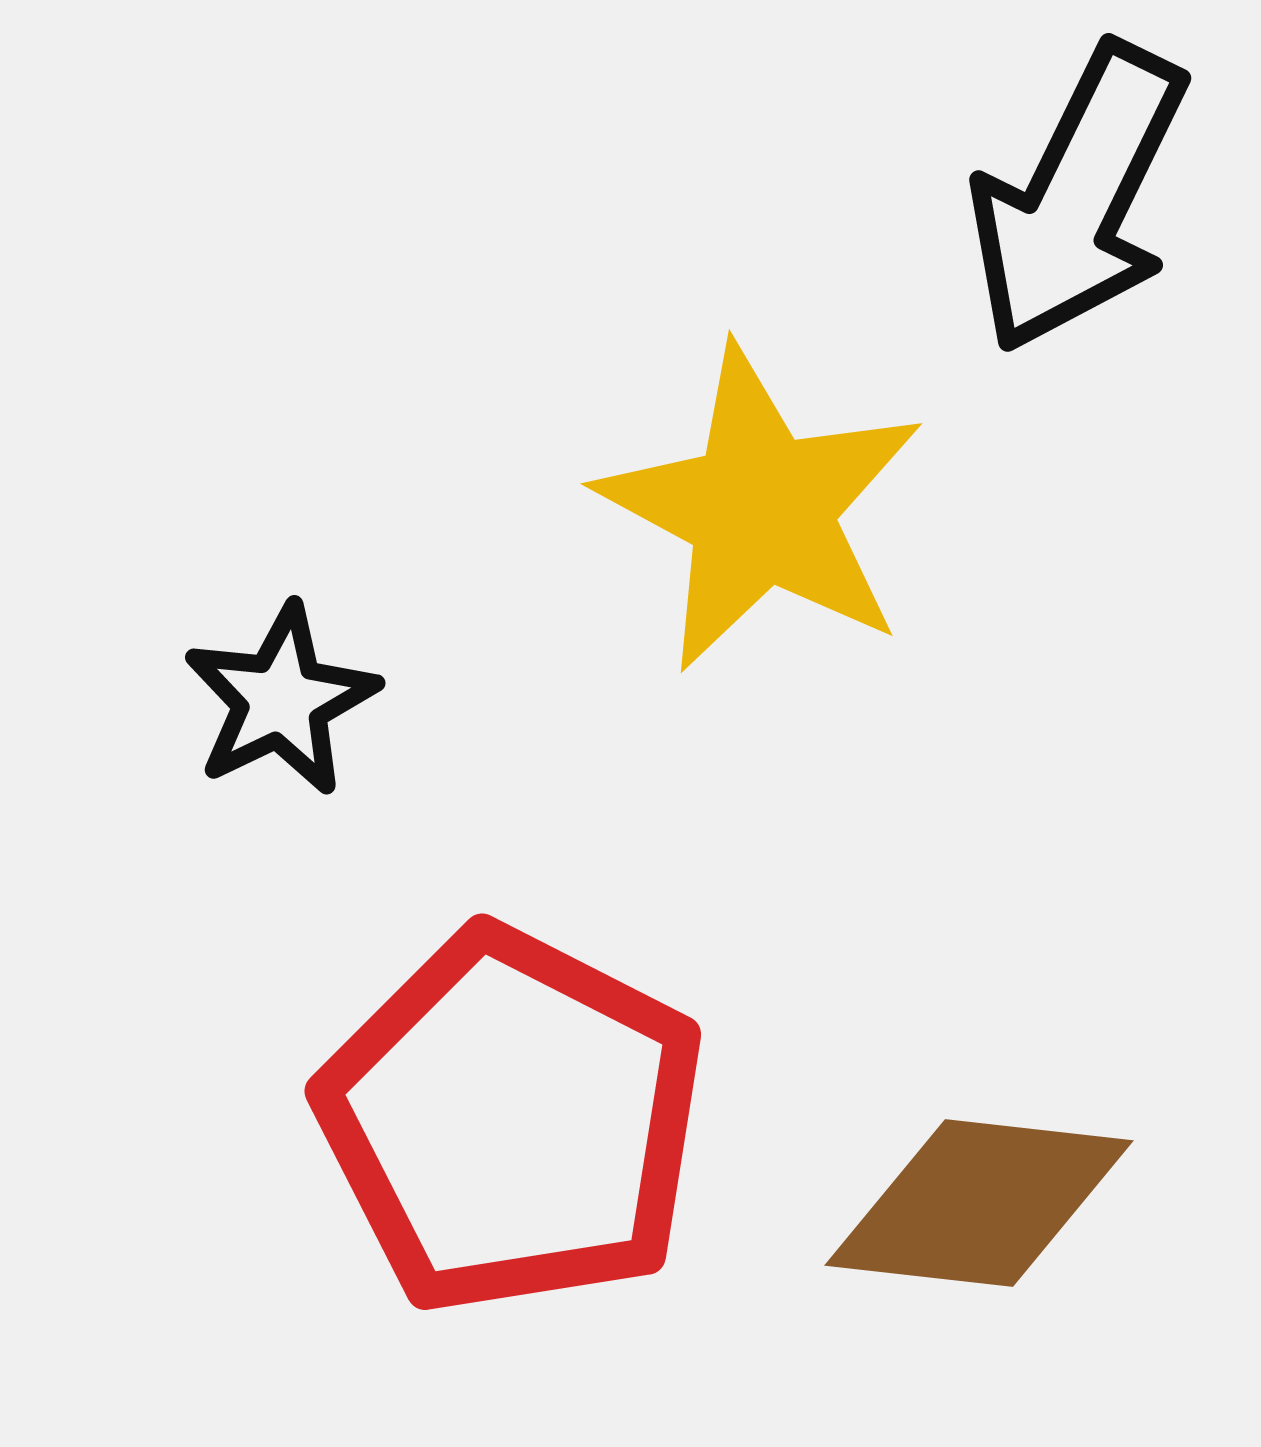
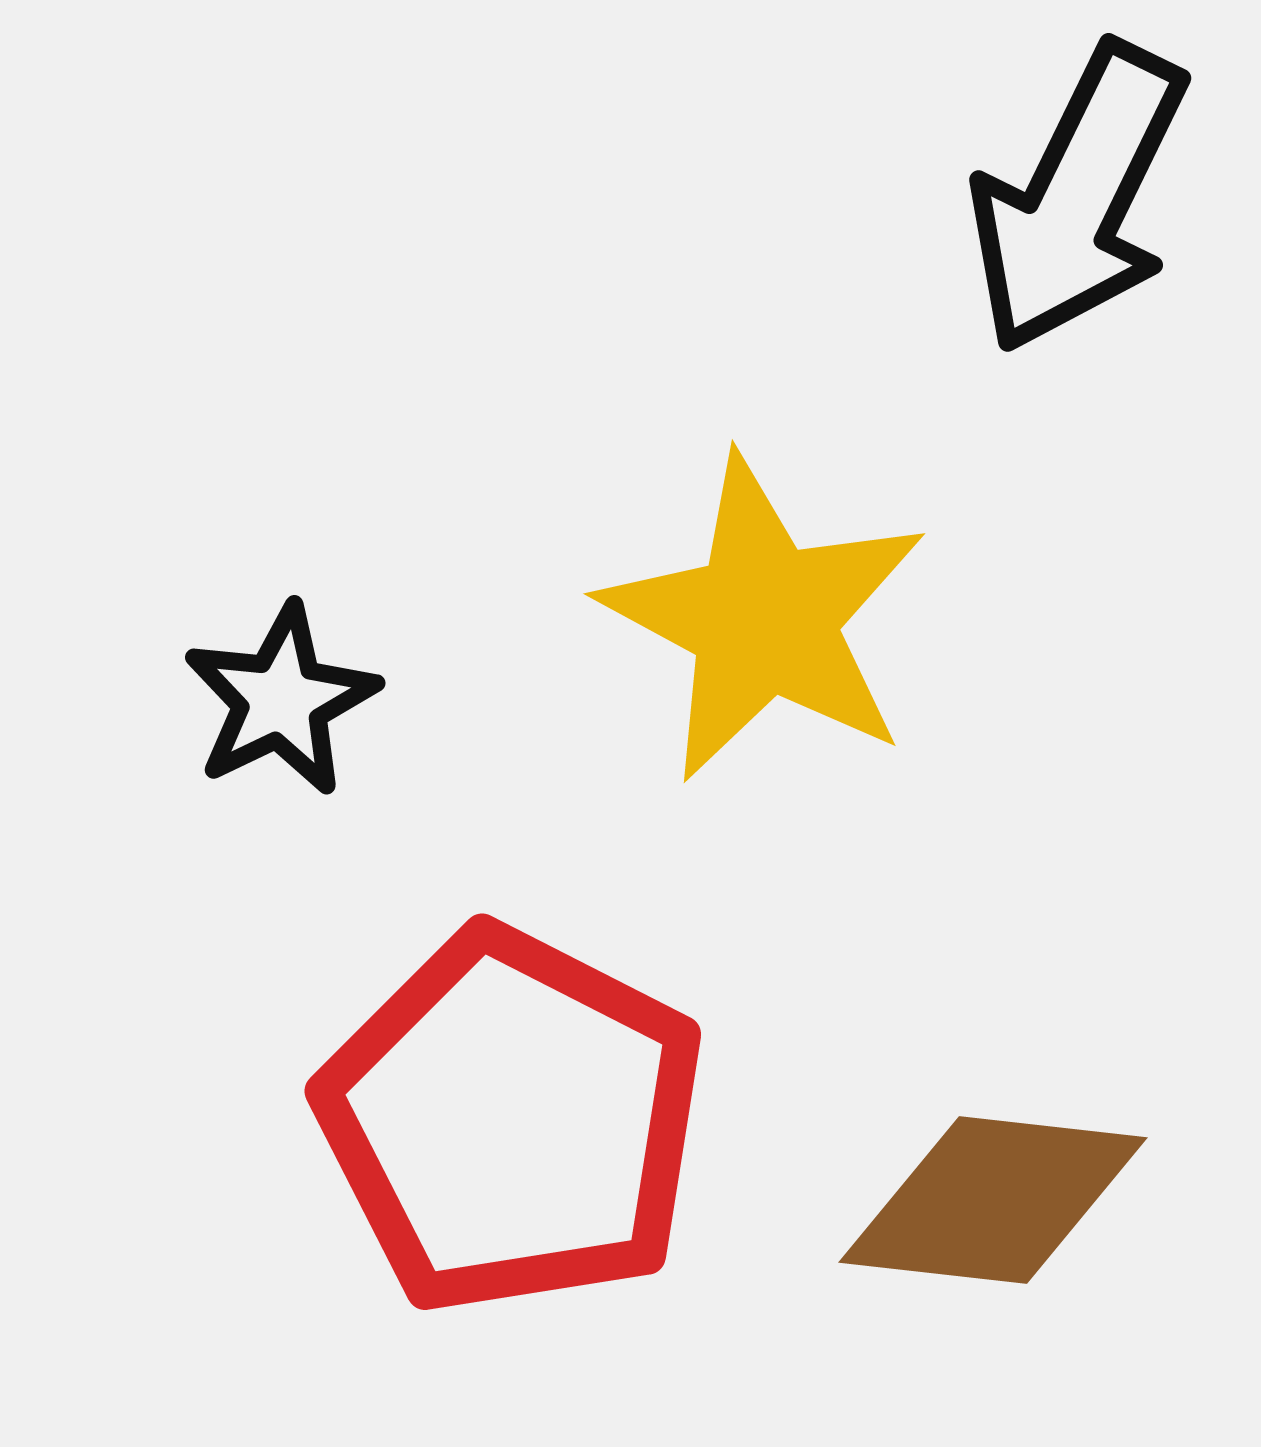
yellow star: moved 3 px right, 110 px down
brown diamond: moved 14 px right, 3 px up
